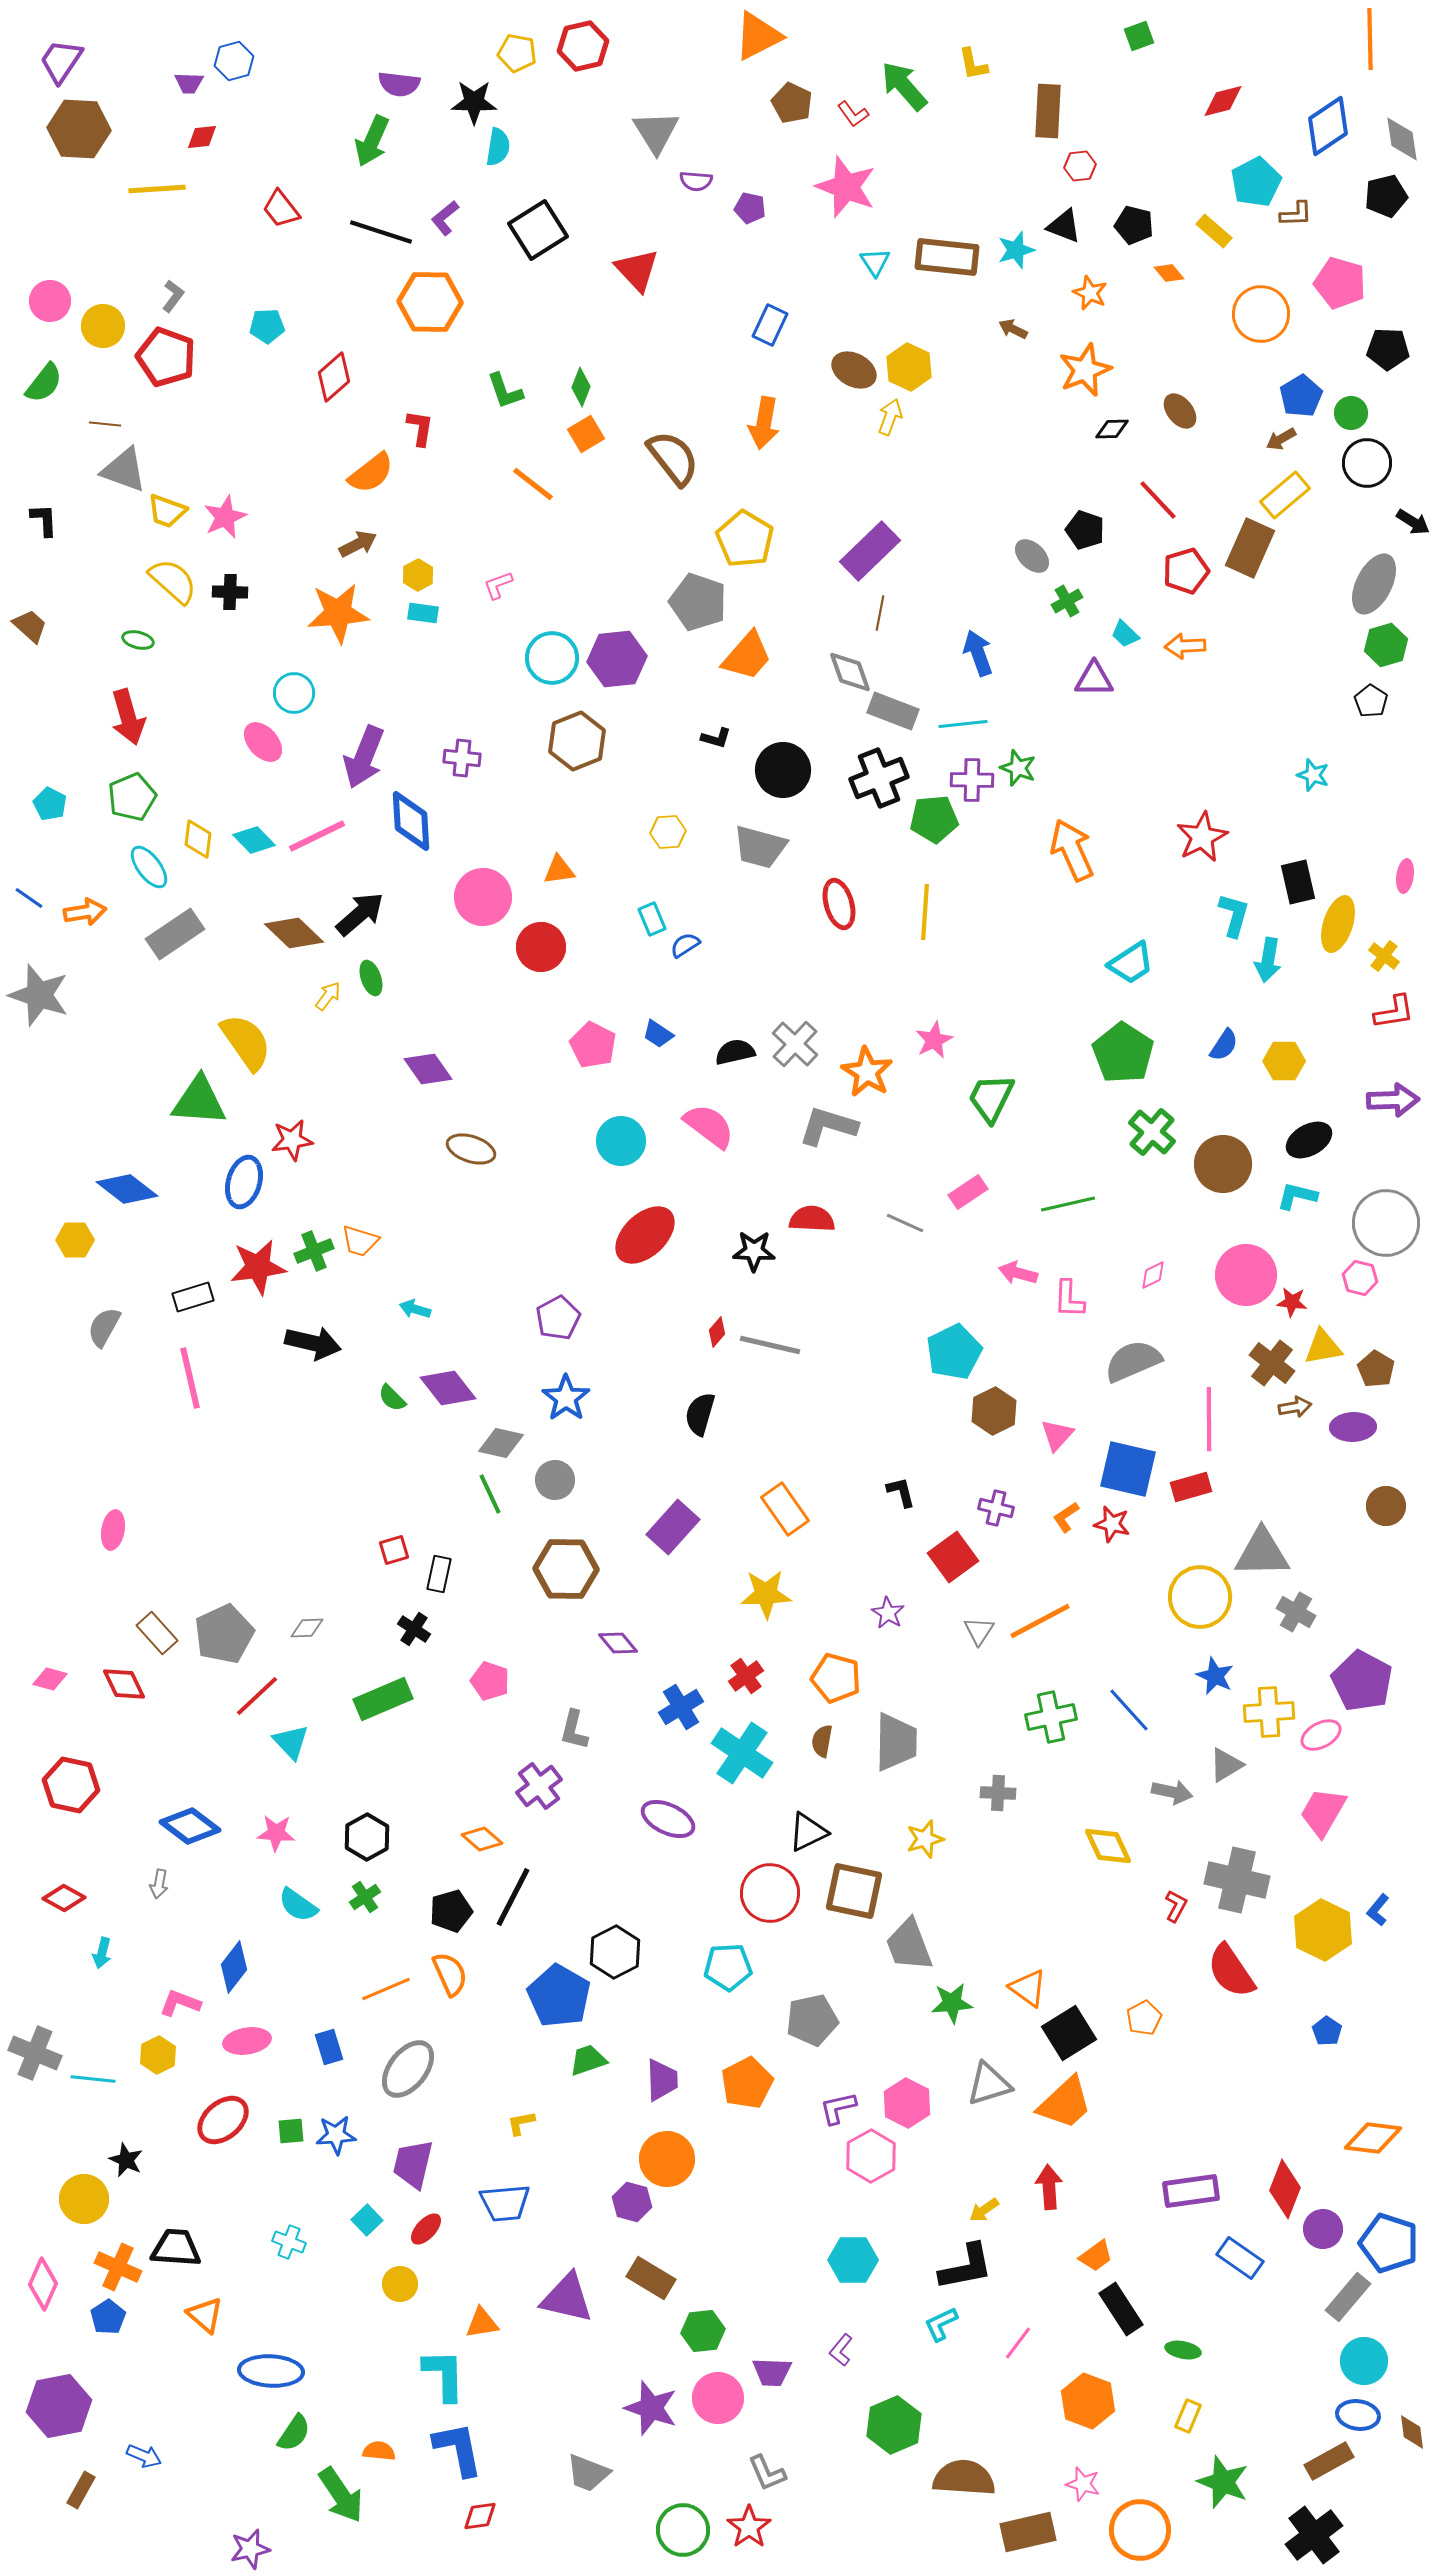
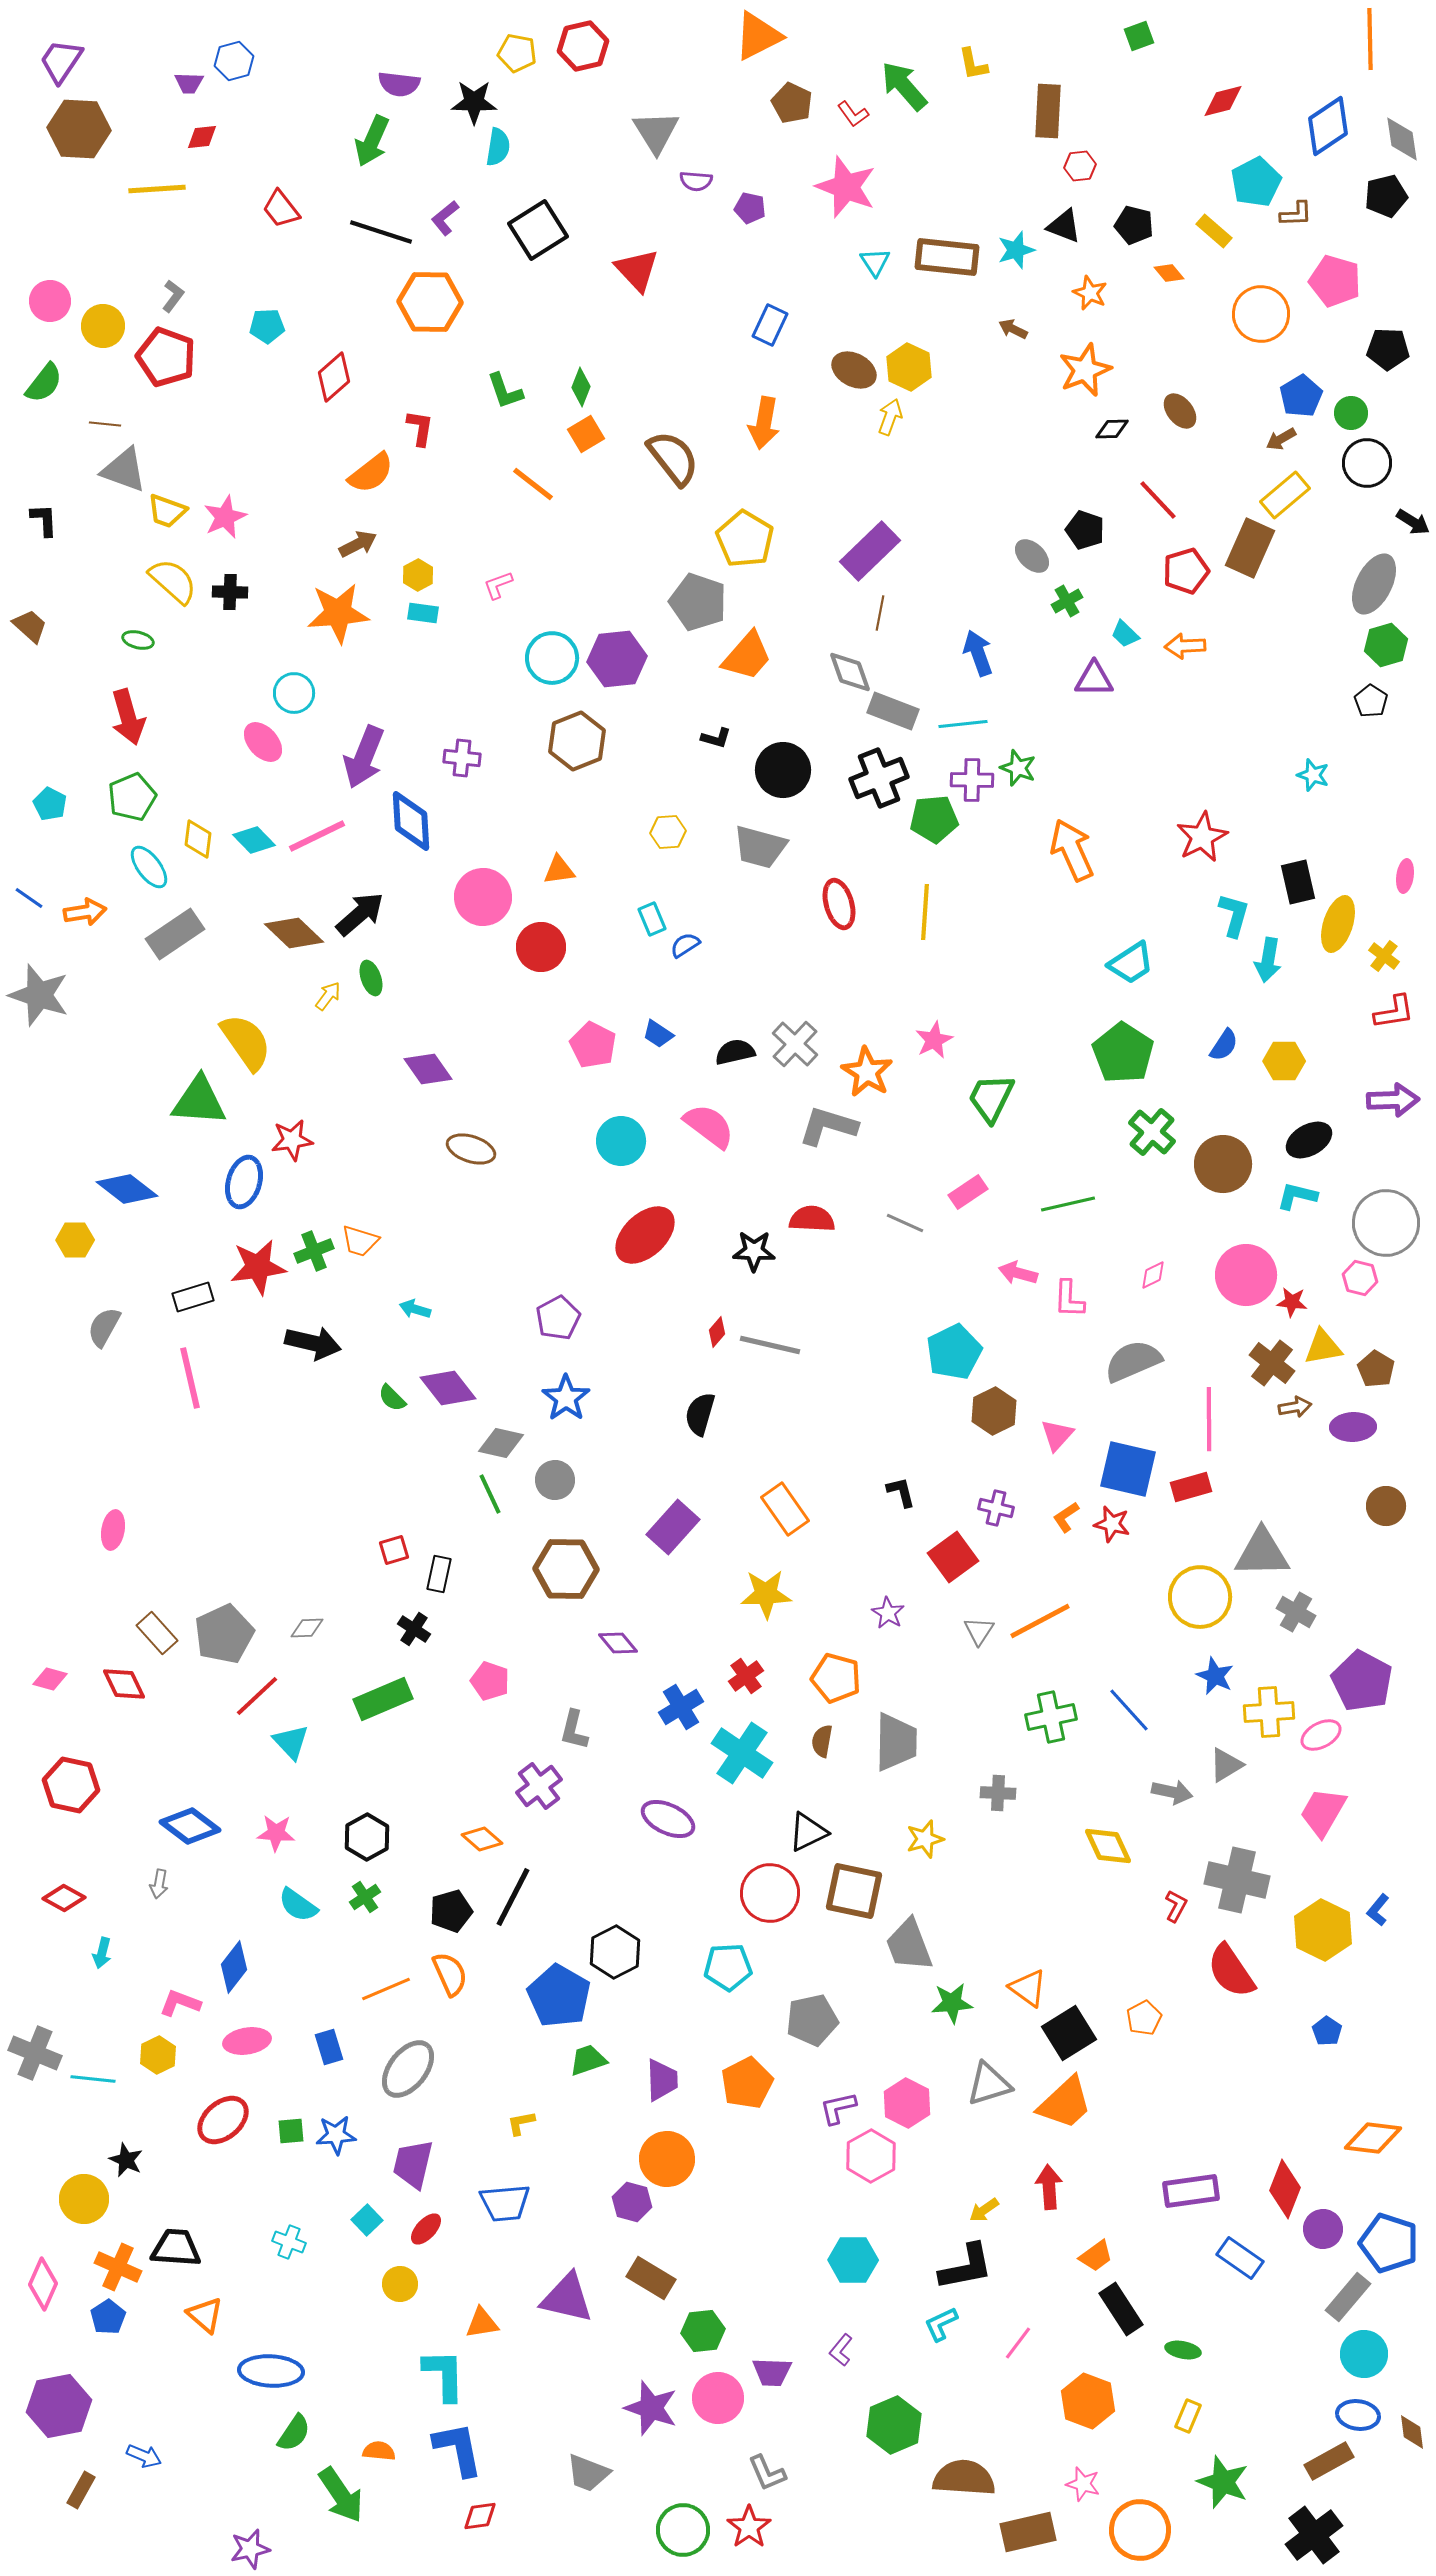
pink pentagon at (1340, 283): moved 5 px left, 2 px up
cyan circle at (1364, 2361): moved 7 px up
